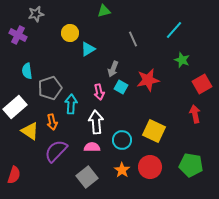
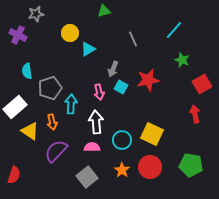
yellow square: moved 2 px left, 3 px down
